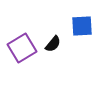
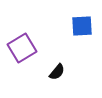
black semicircle: moved 4 px right, 28 px down
